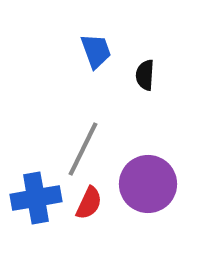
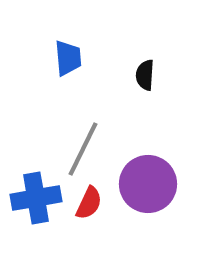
blue trapezoid: moved 28 px left, 7 px down; rotated 15 degrees clockwise
